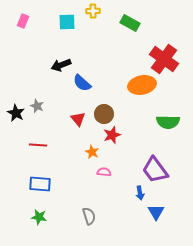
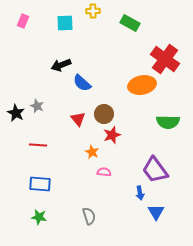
cyan square: moved 2 px left, 1 px down
red cross: moved 1 px right
